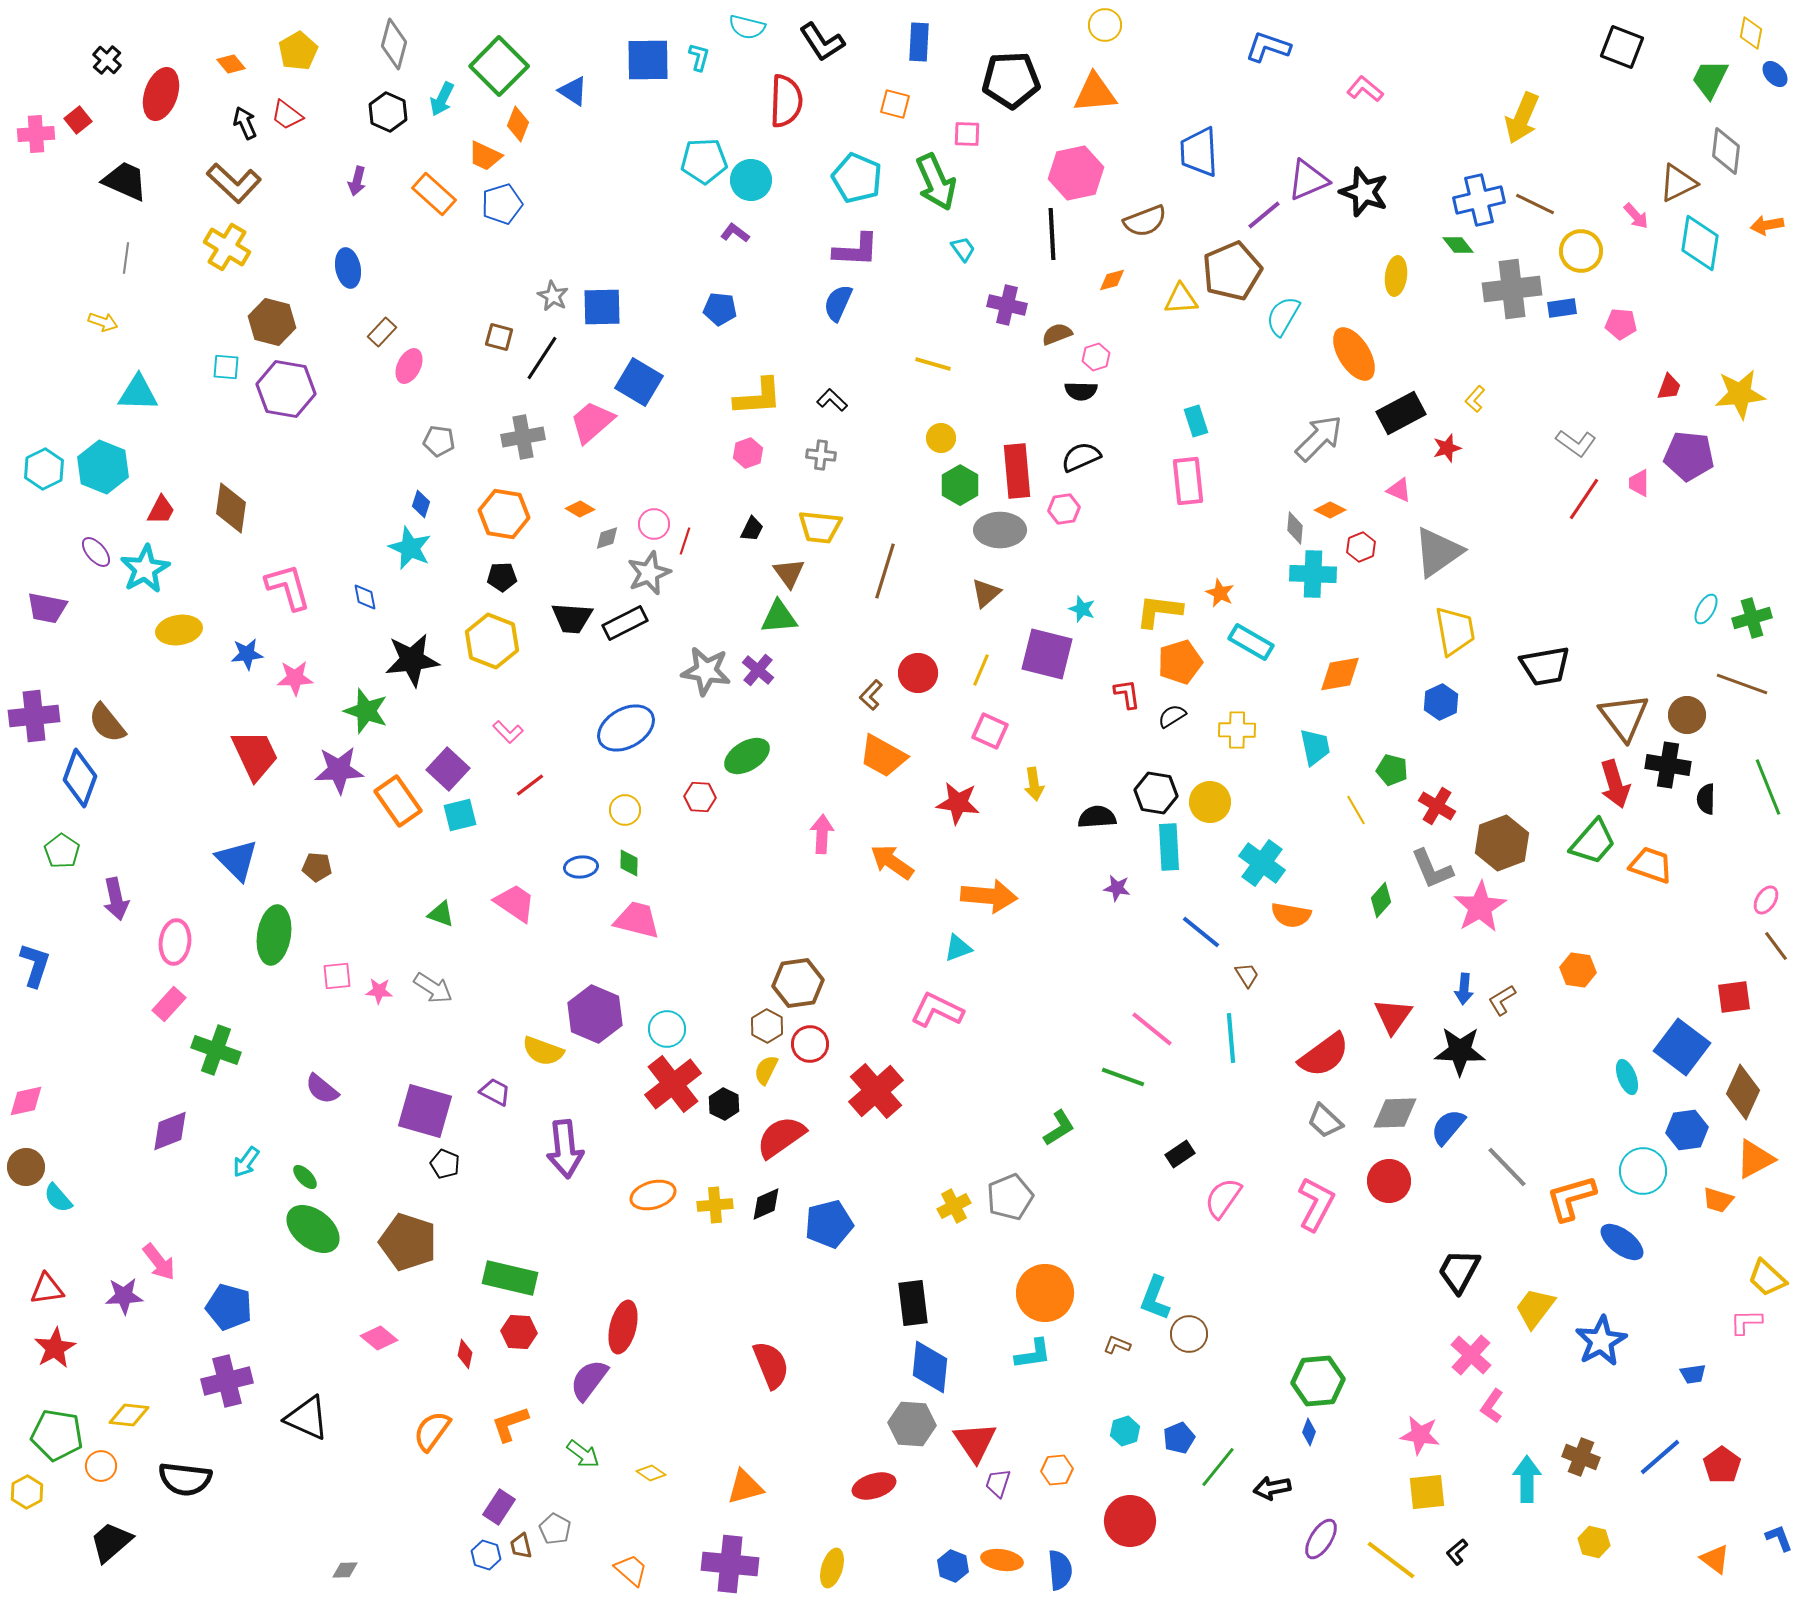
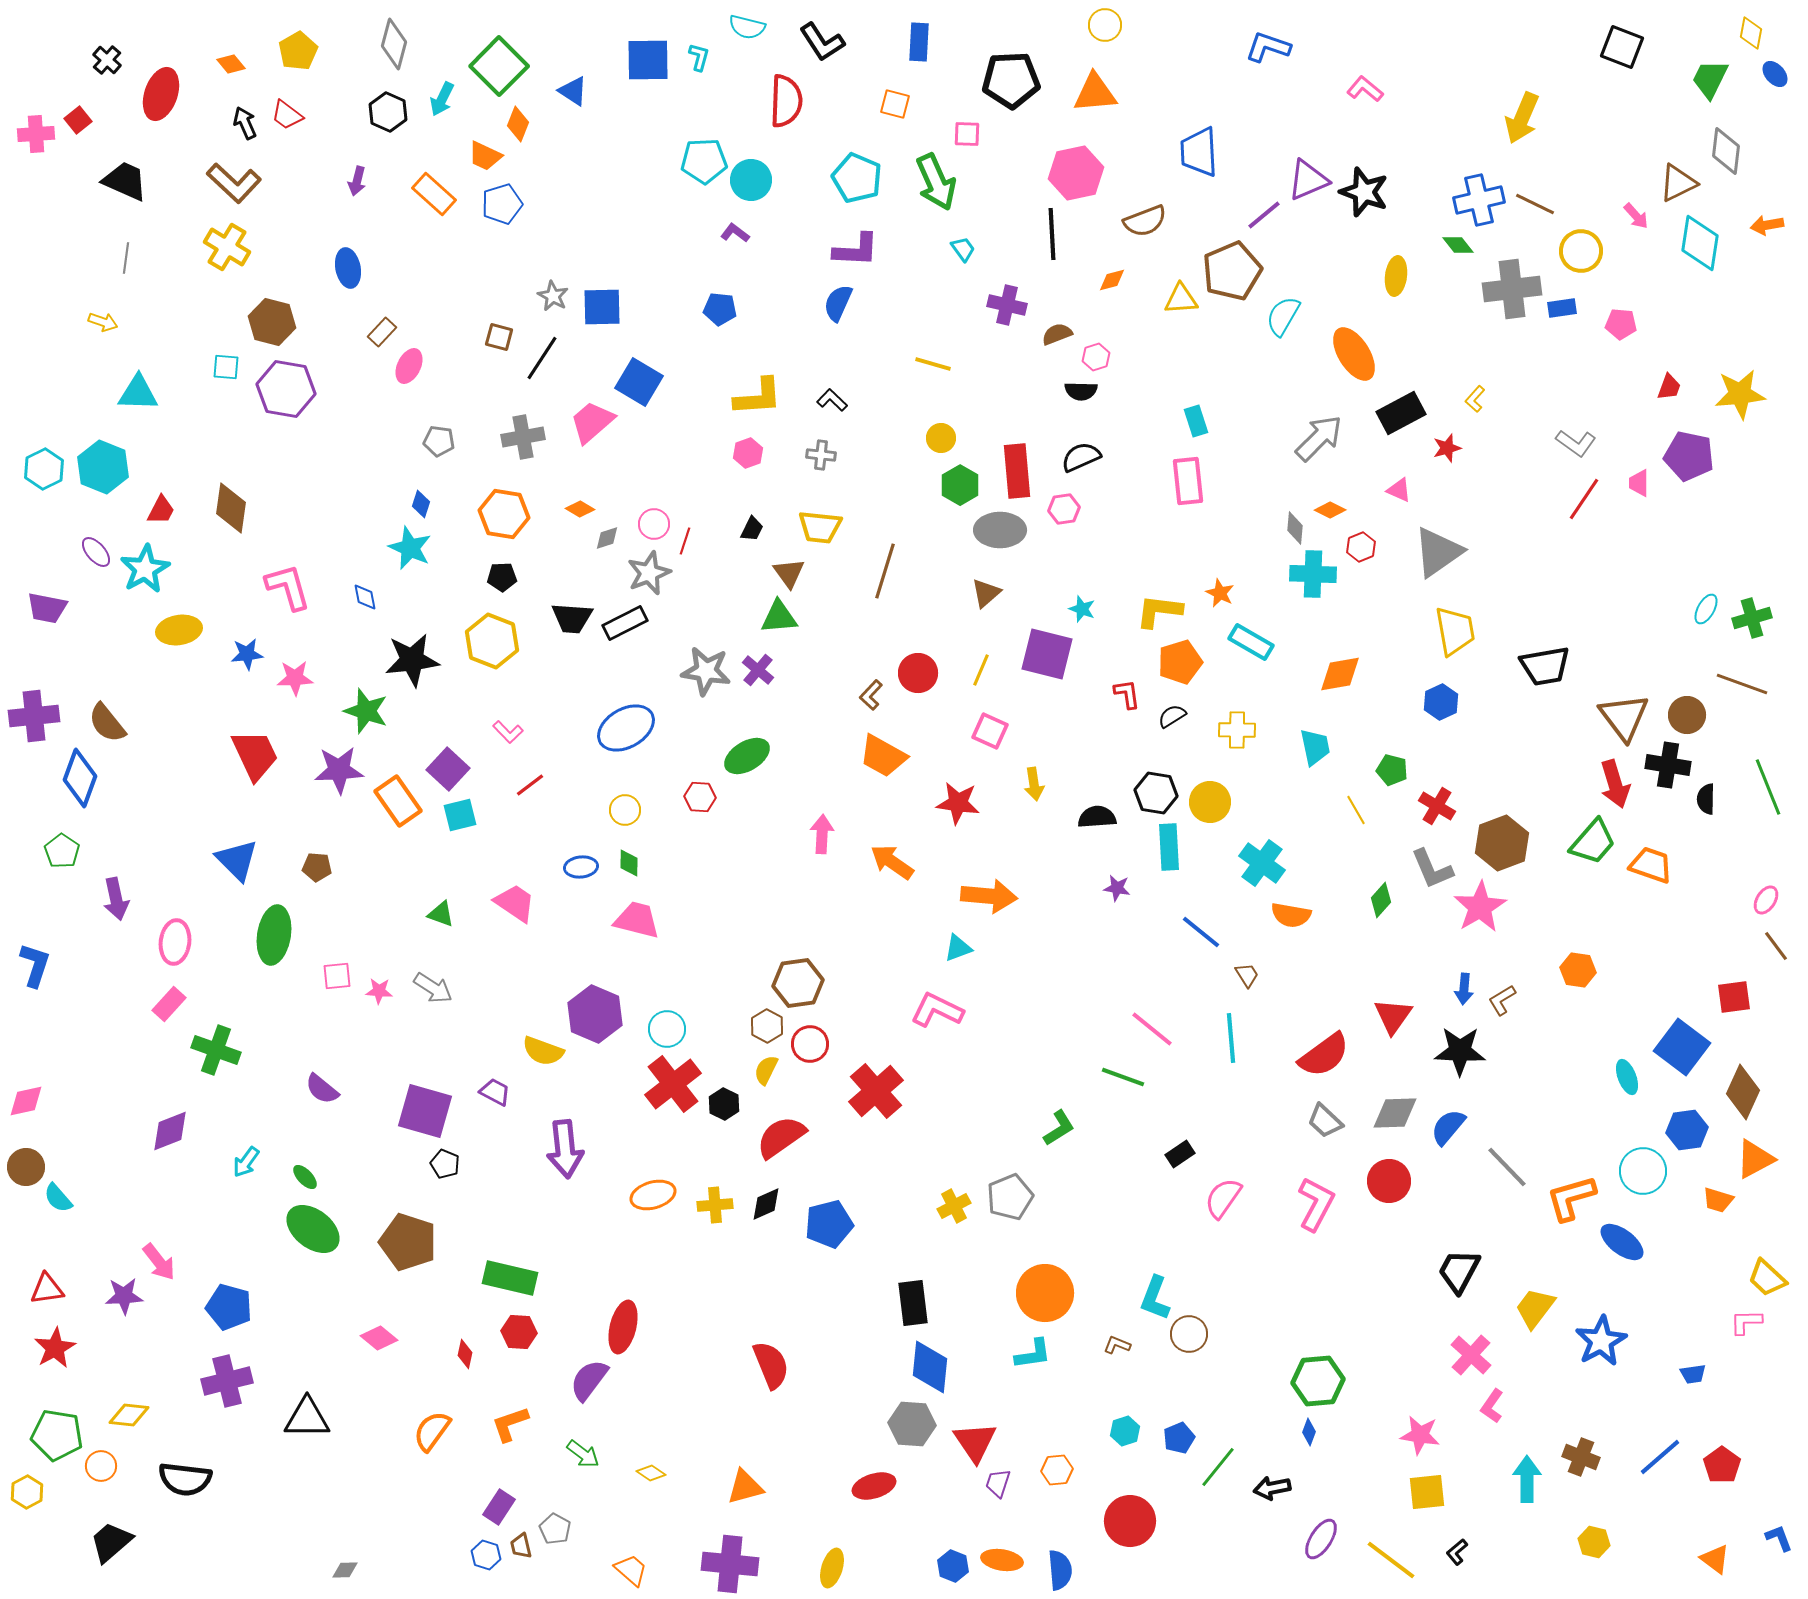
purple pentagon at (1689, 456): rotated 6 degrees clockwise
black triangle at (307, 1418): rotated 24 degrees counterclockwise
